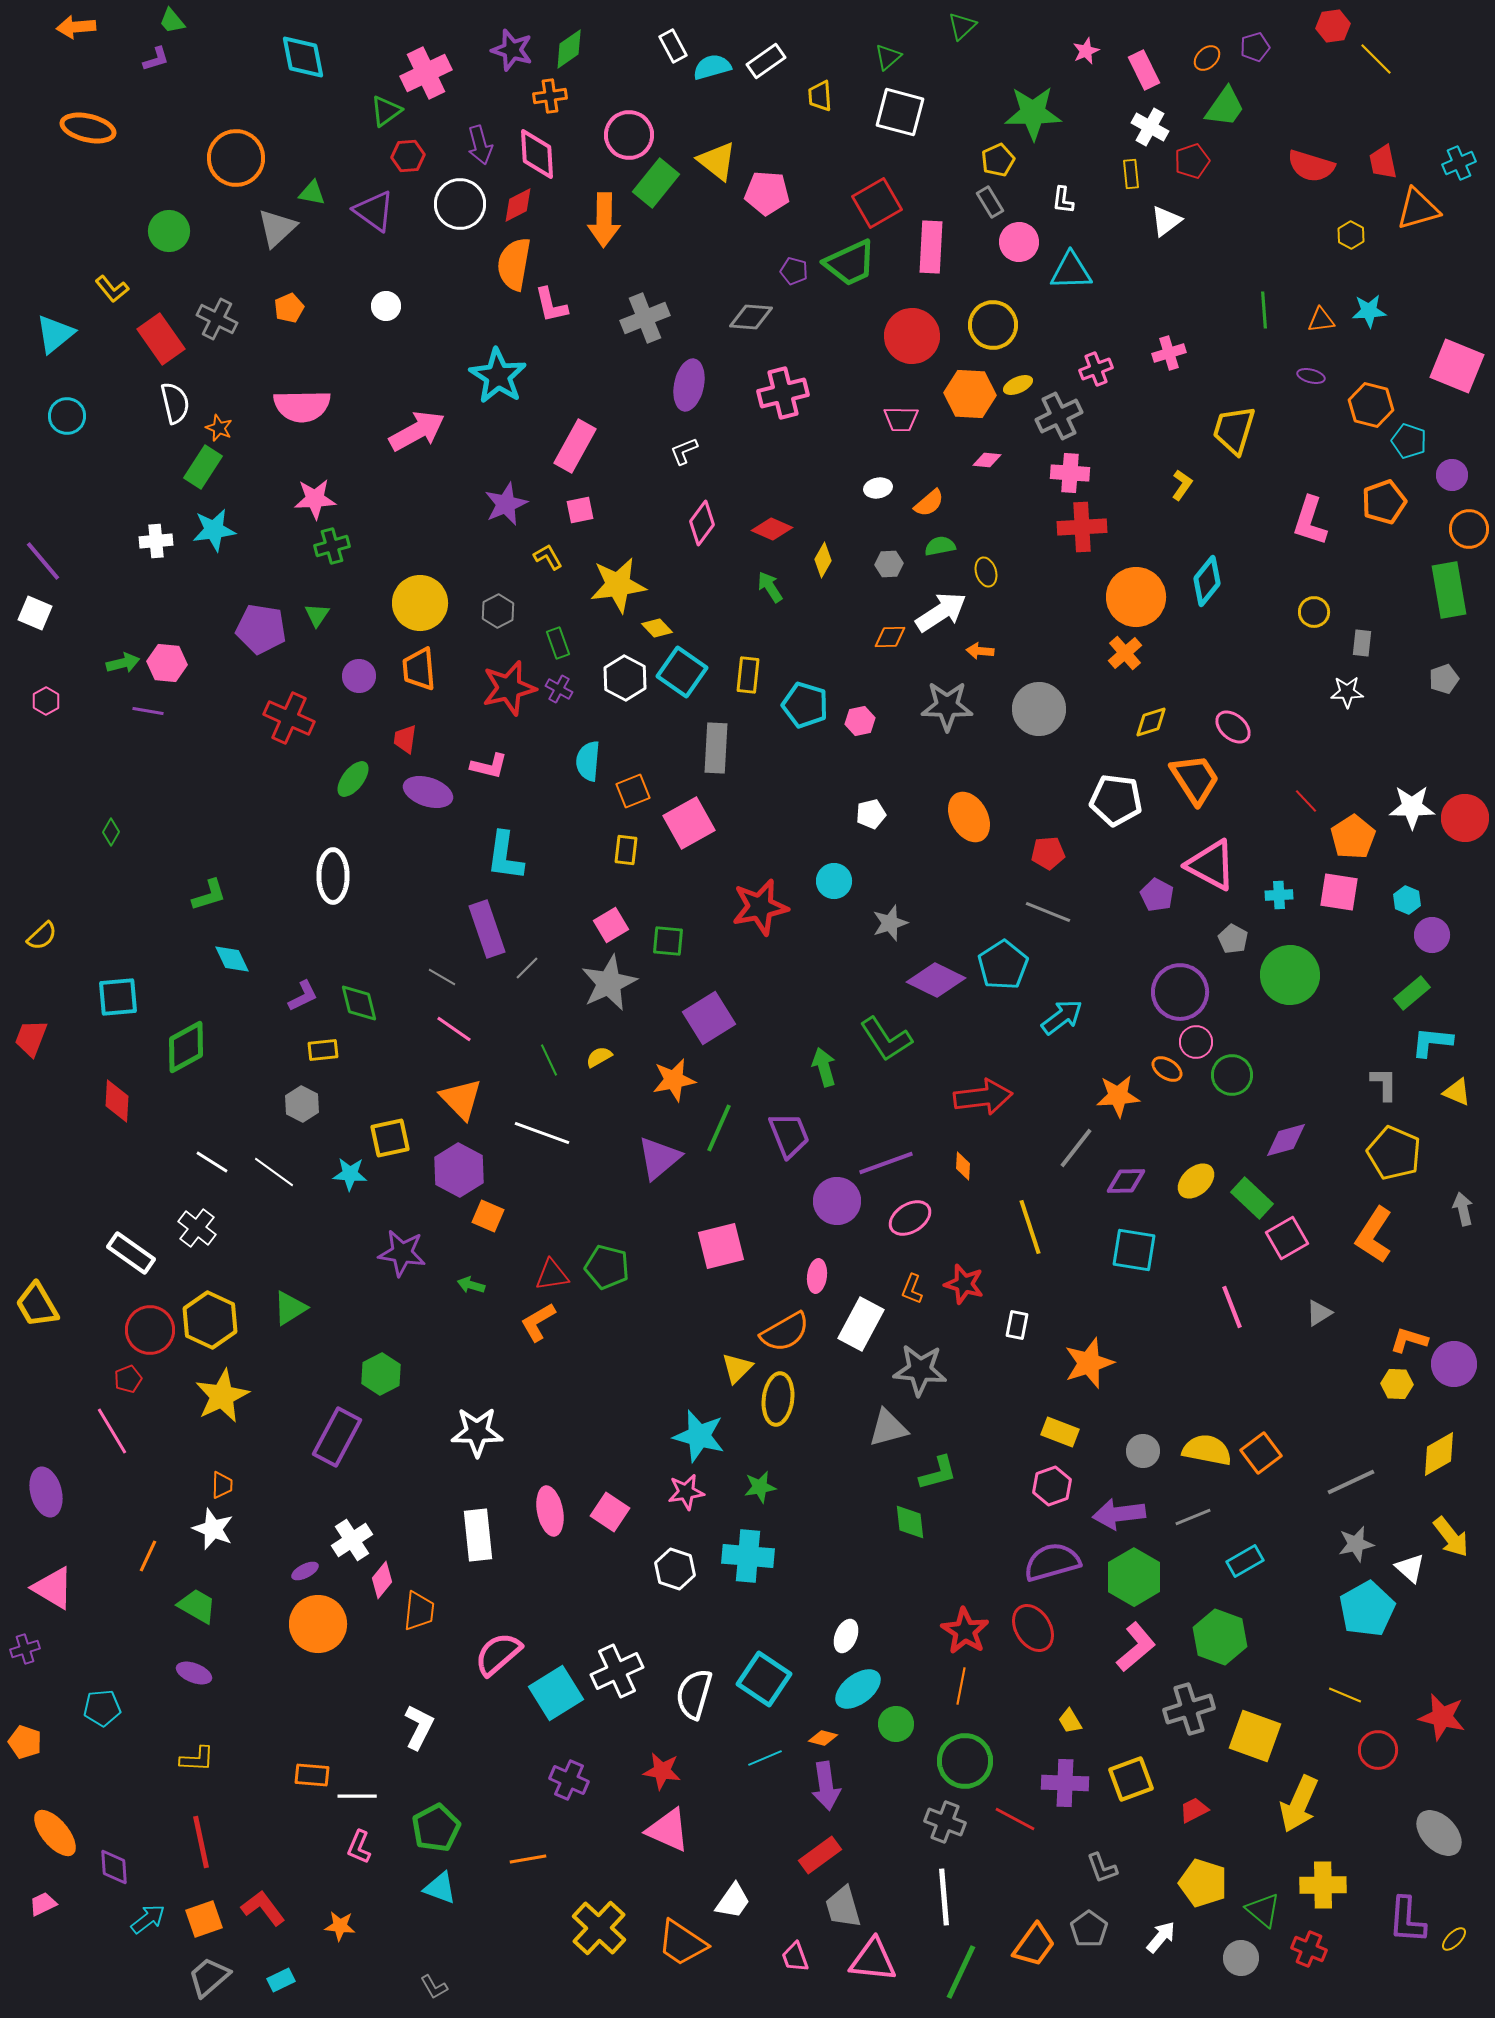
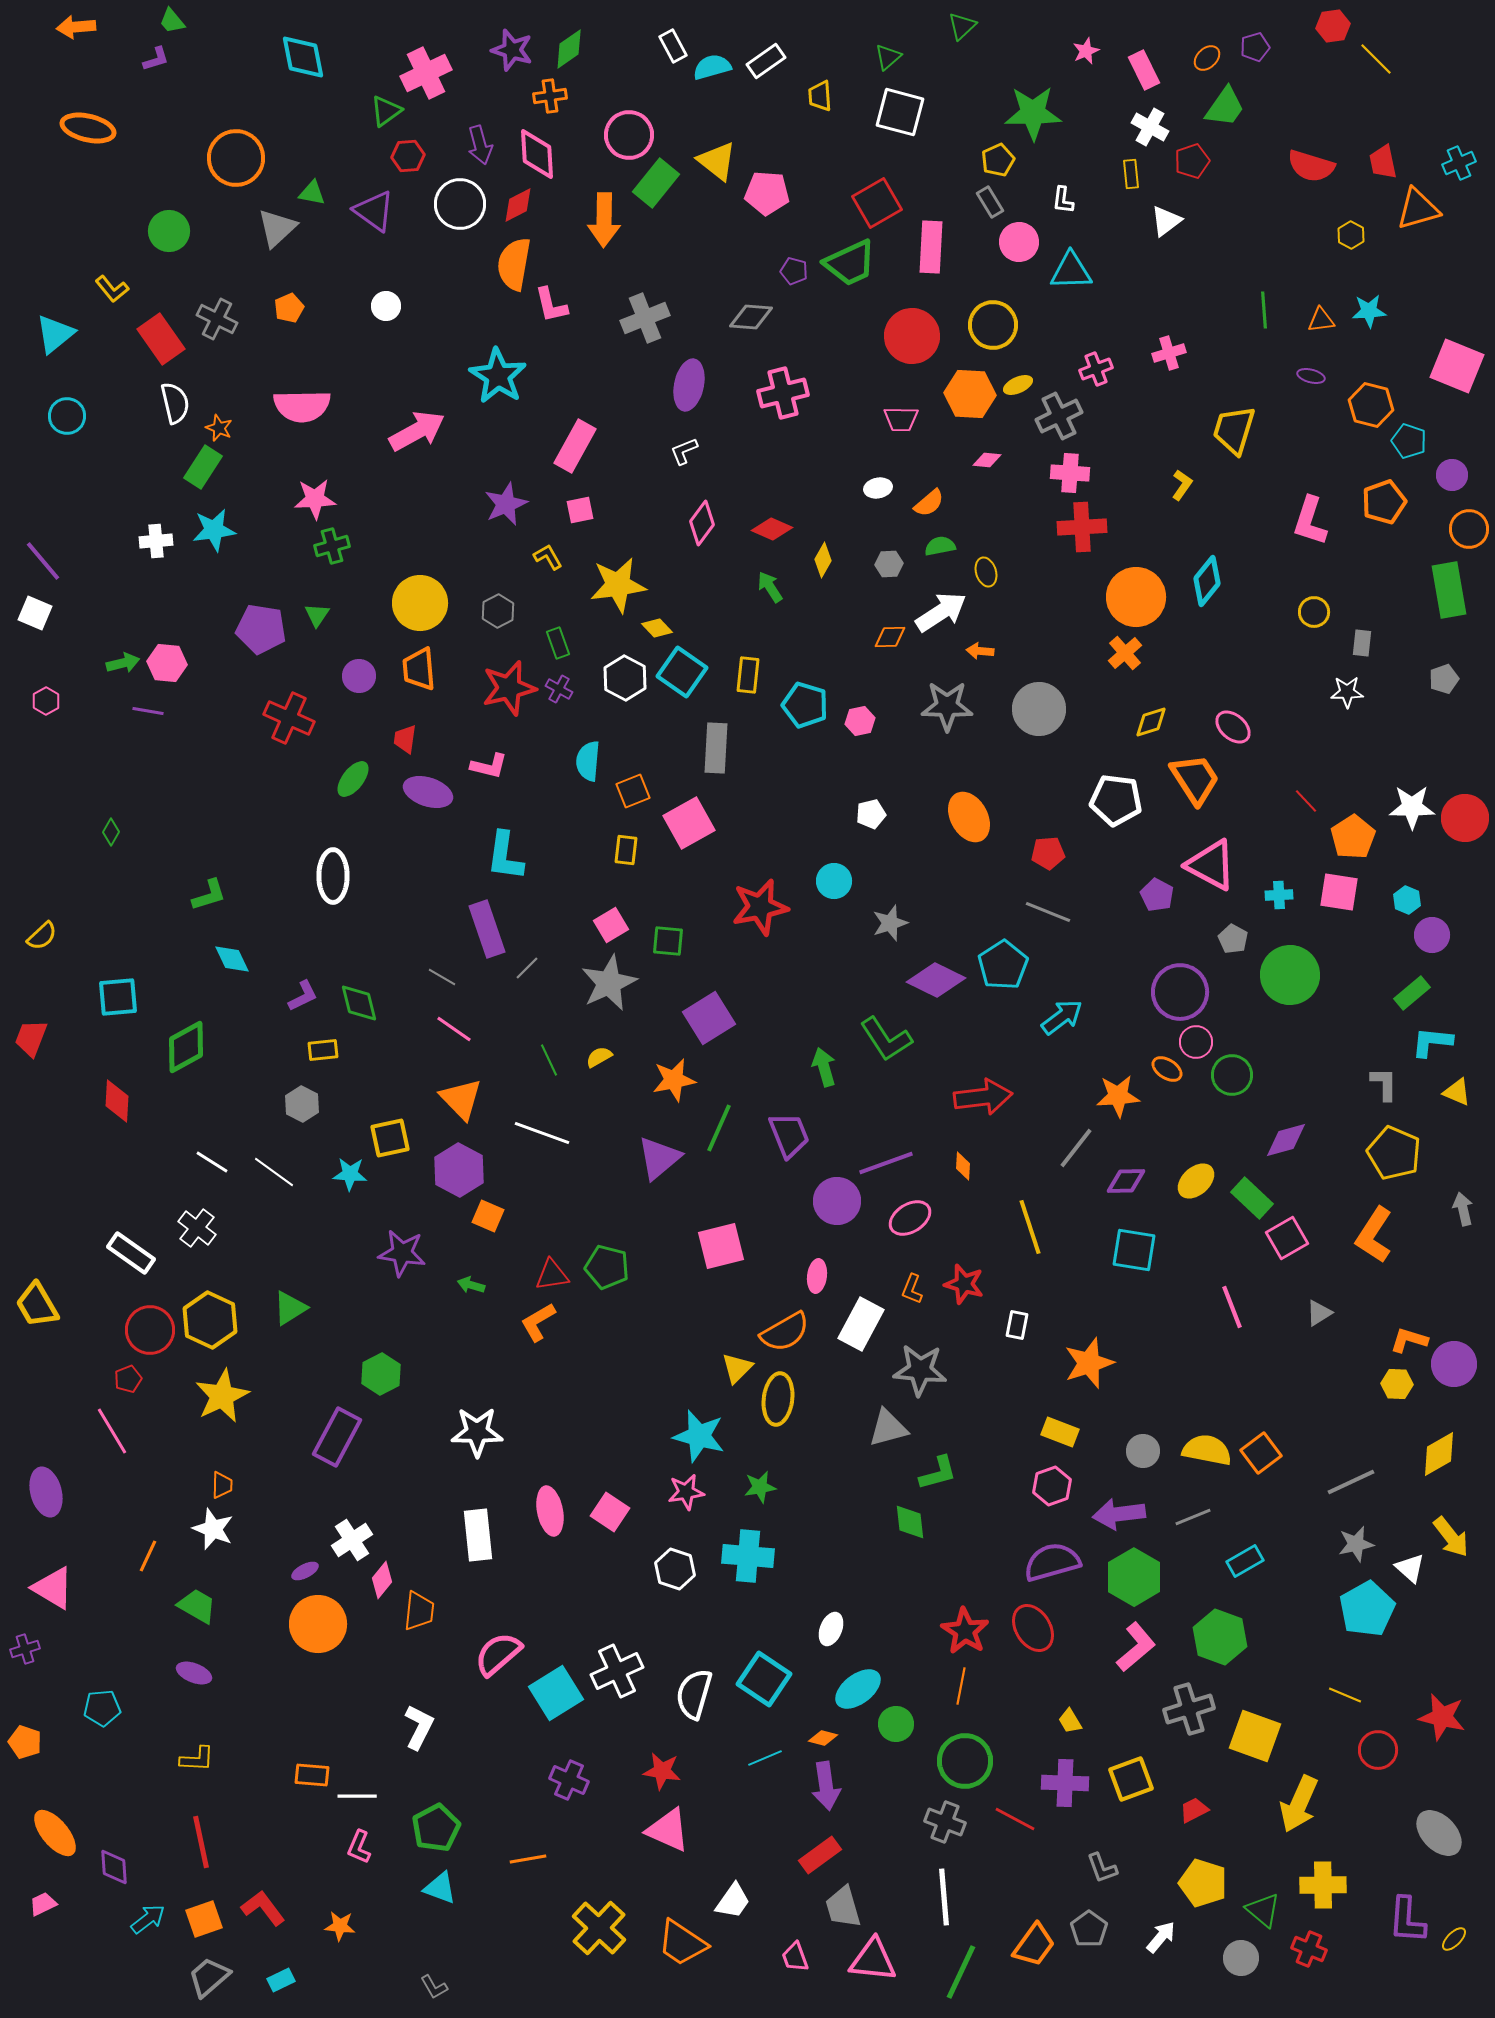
white ellipse at (846, 1636): moved 15 px left, 7 px up
